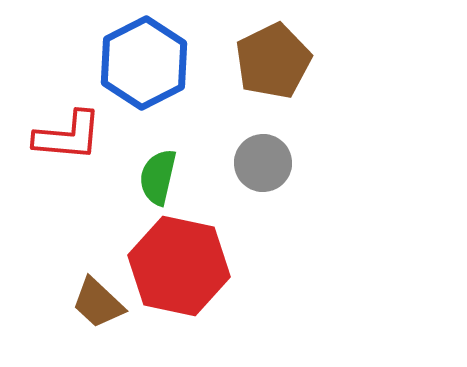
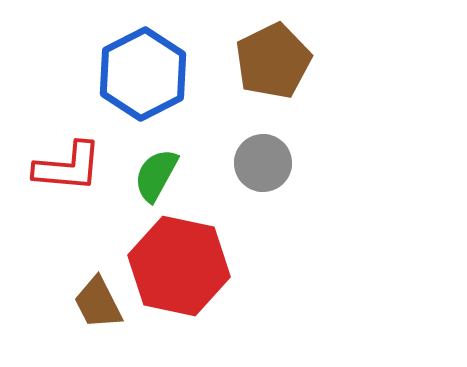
blue hexagon: moved 1 px left, 11 px down
red L-shape: moved 31 px down
green semicircle: moved 2 px left, 2 px up; rotated 16 degrees clockwise
brown trapezoid: rotated 20 degrees clockwise
